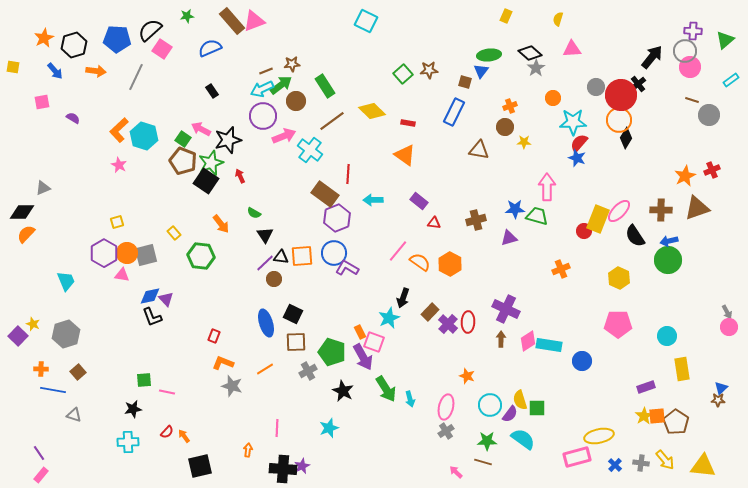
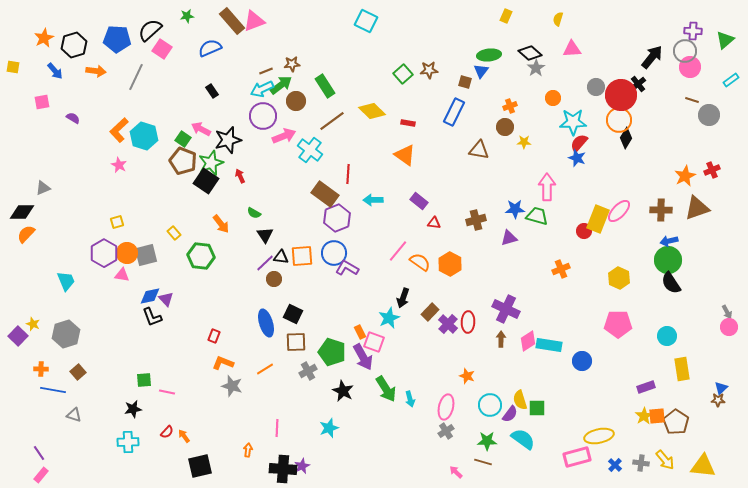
black semicircle at (635, 236): moved 36 px right, 47 px down
